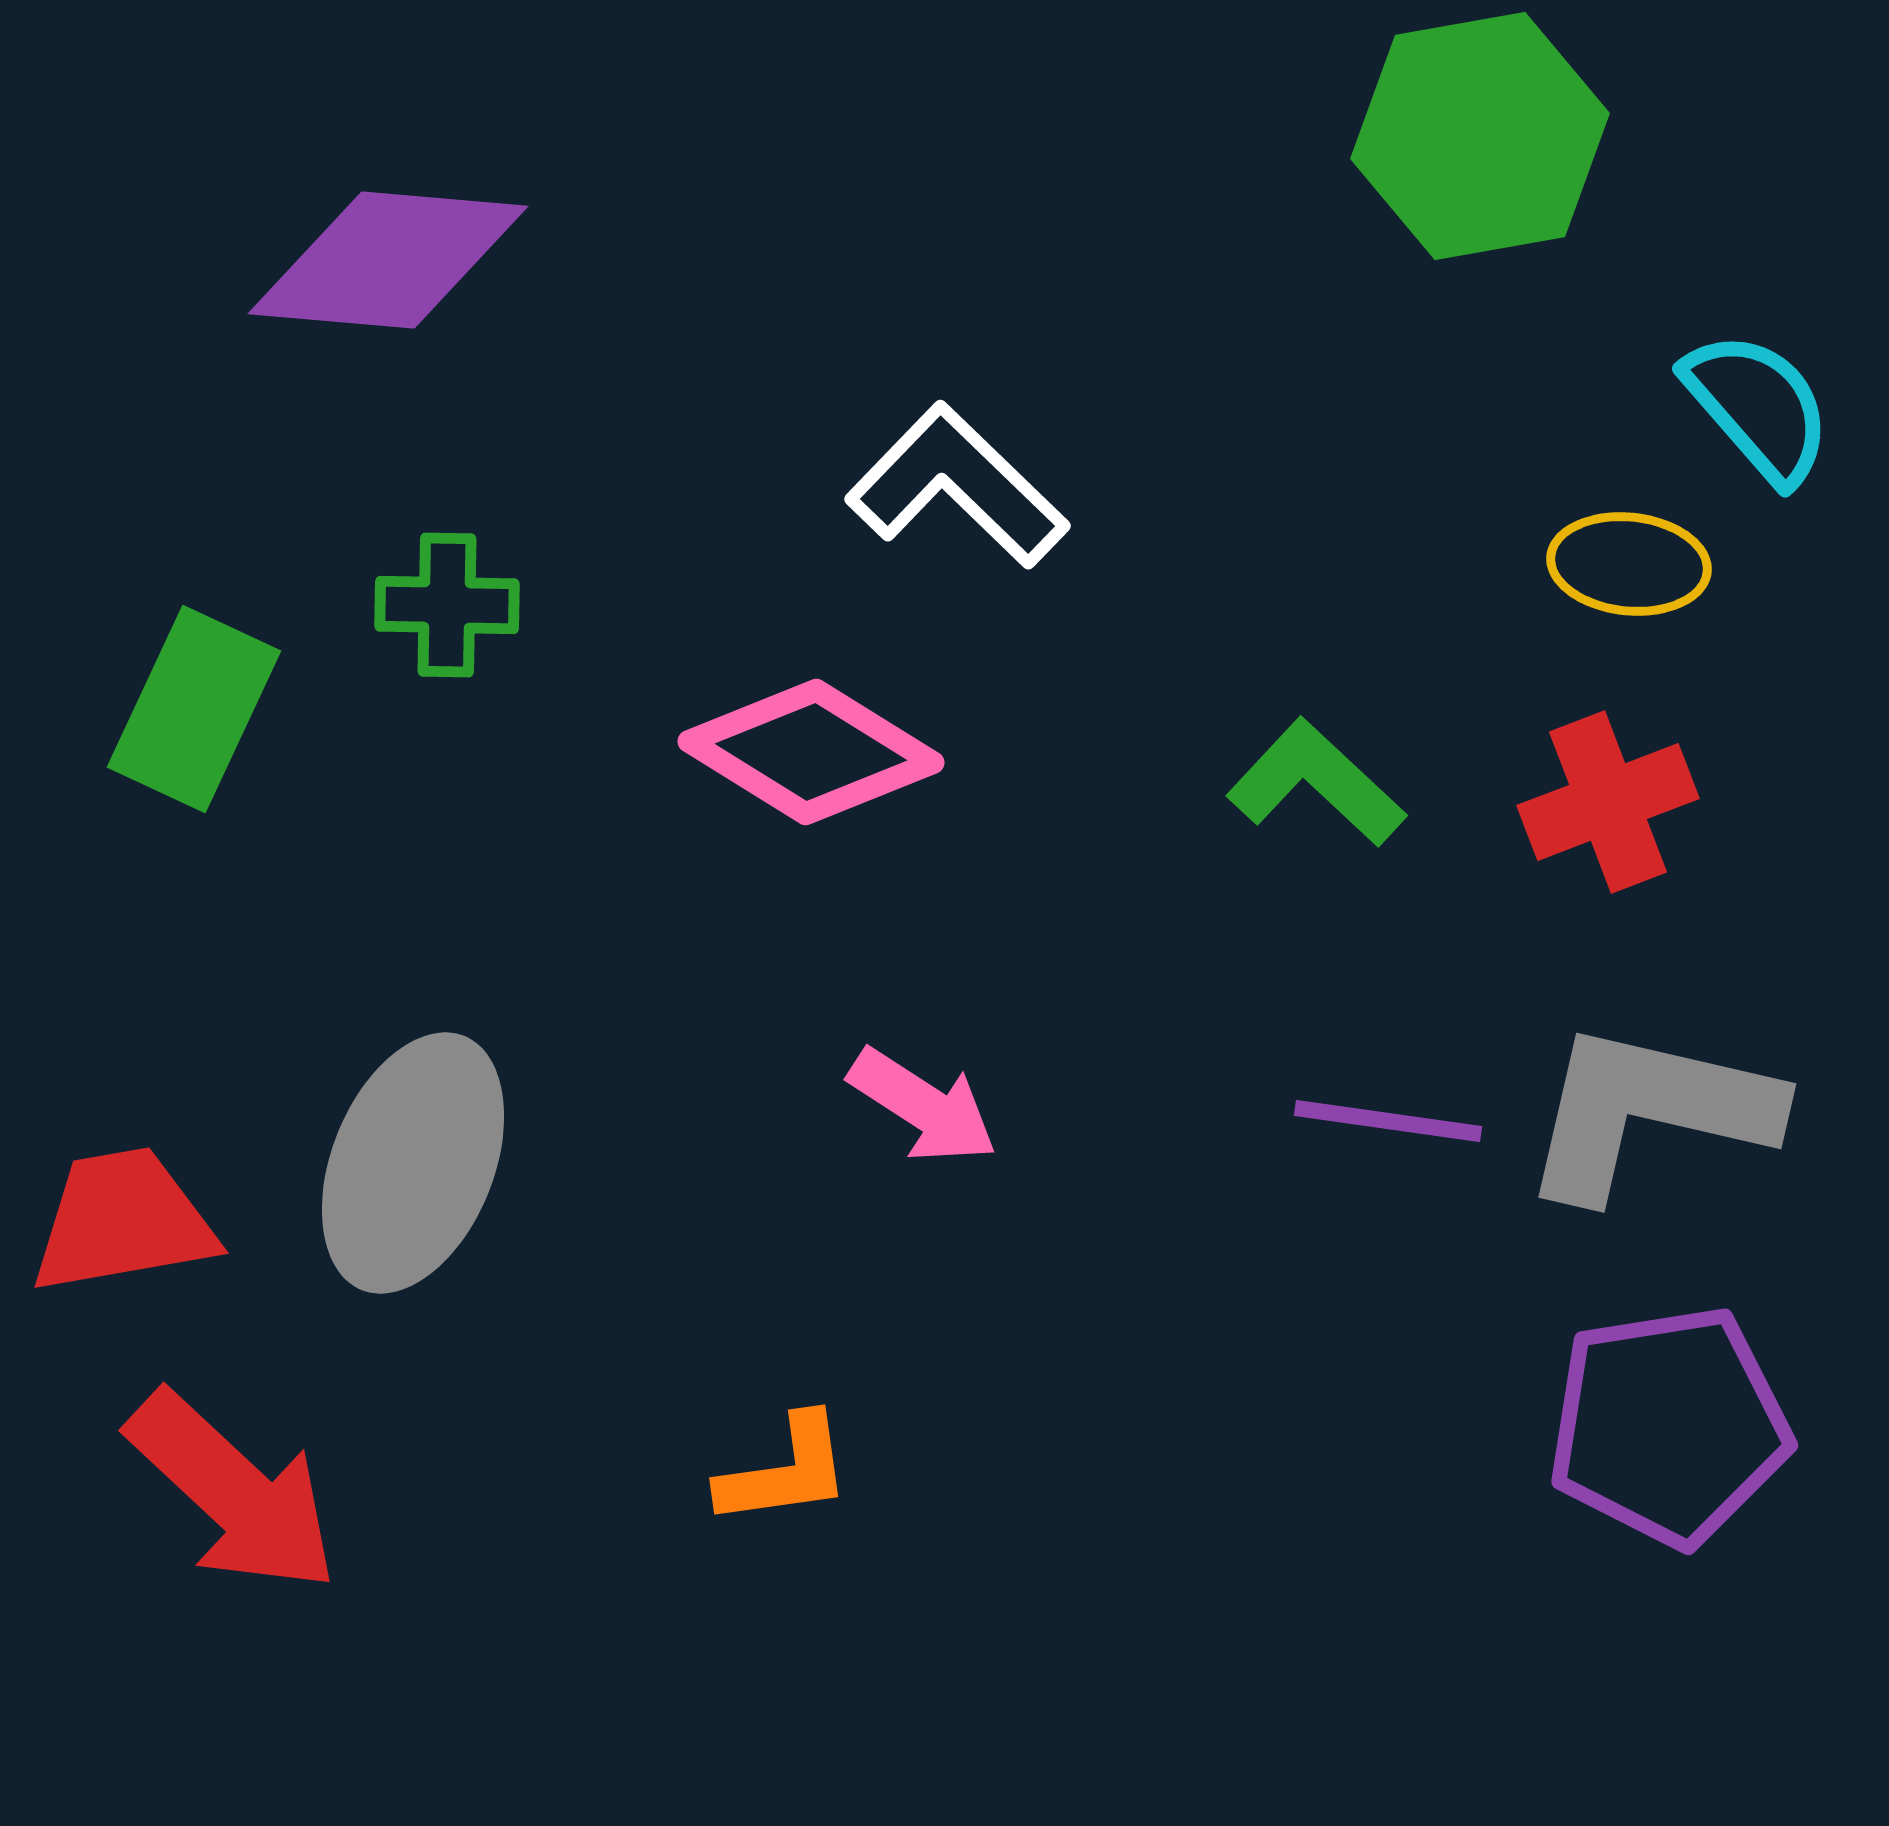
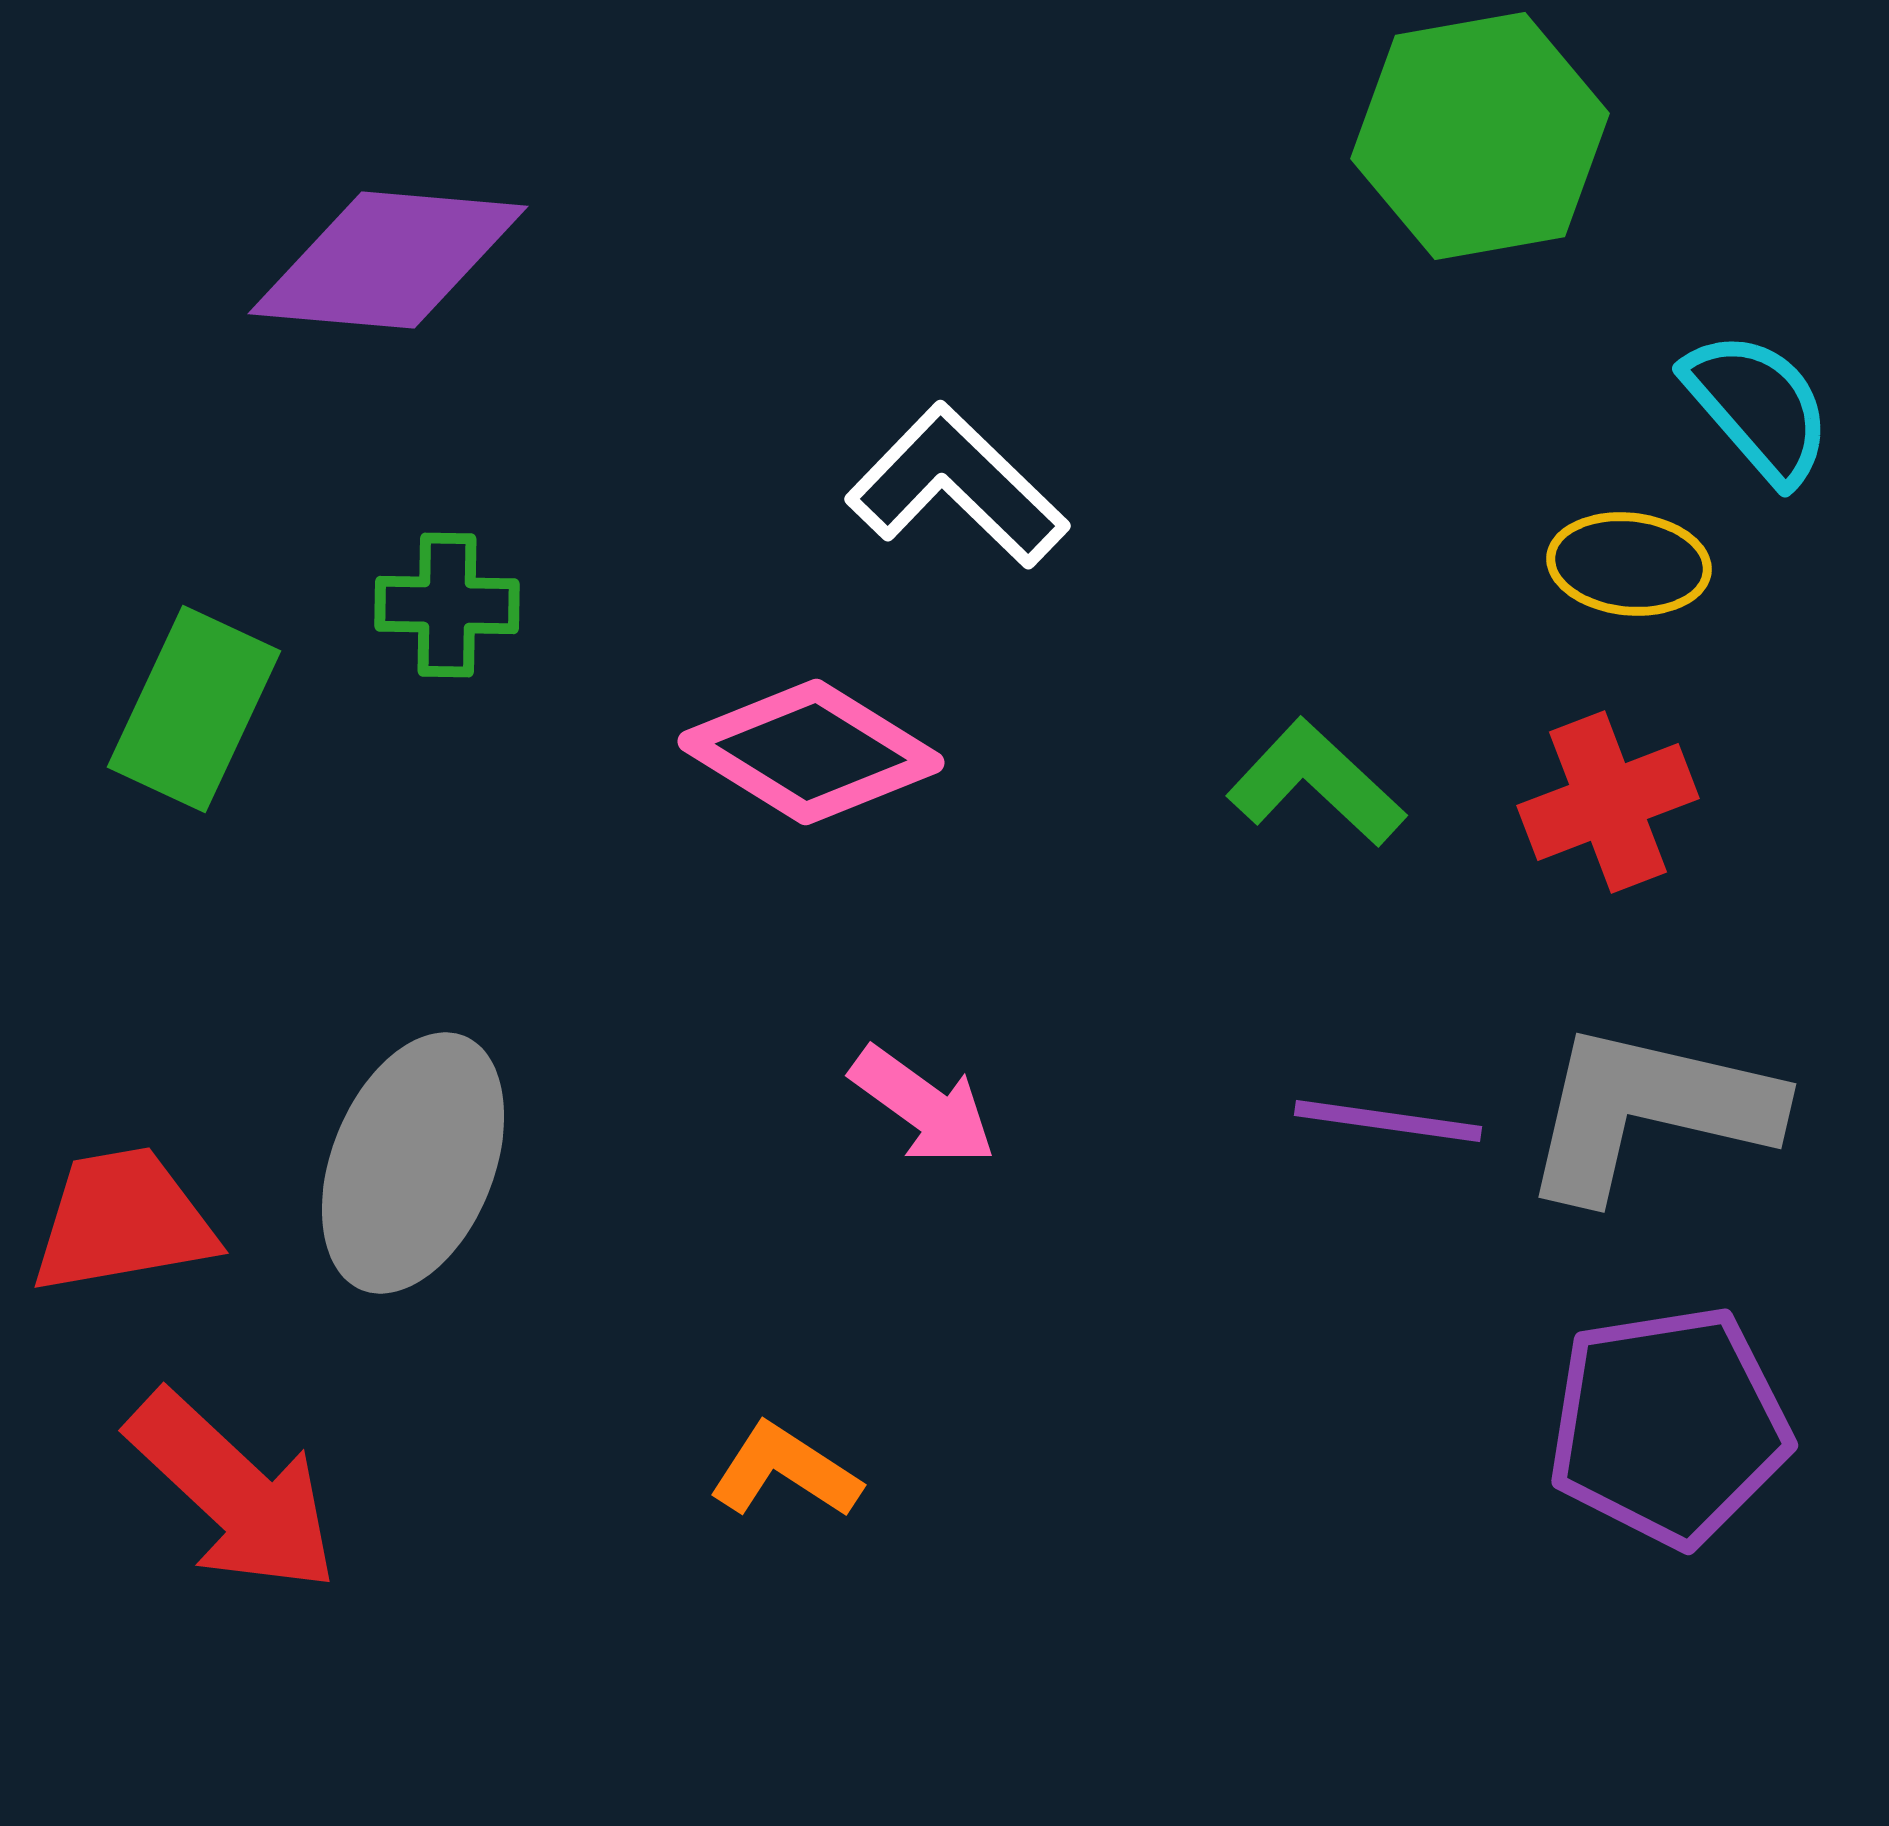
pink arrow: rotated 3 degrees clockwise
orange L-shape: rotated 139 degrees counterclockwise
